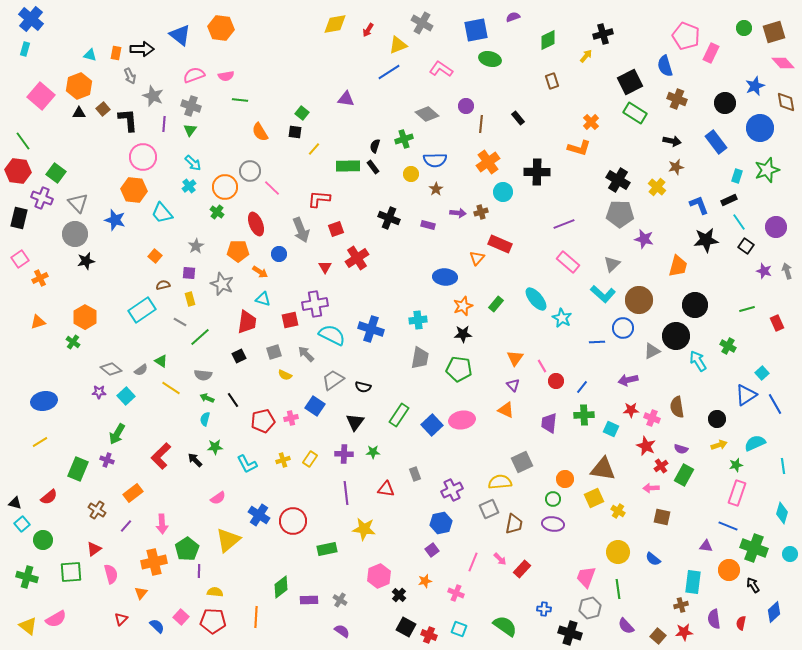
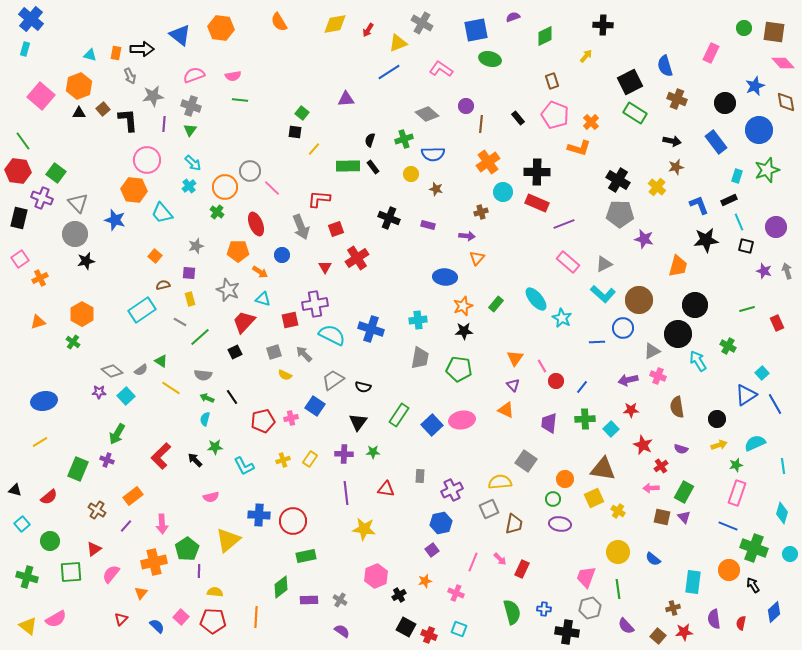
brown square at (774, 32): rotated 25 degrees clockwise
black cross at (603, 34): moved 9 px up; rotated 18 degrees clockwise
pink pentagon at (686, 36): moved 131 px left, 79 px down
green diamond at (548, 40): moved 3 px left, 4 px up
yellow triangle at (398, 45): moved 2 px up
pink semicircle at (226, 76): moved 7 px right
gray star at (153, 96): rotated 30 degrees counterclockwise
purple triangle at (346, 99): rotated 12 degrees counterclockwise
blue circle at (760, 128): moved 1 px left, 2 px down
orange semicircle at (260, 132): moved 19 px right, 110 px up
black semicircle at (375, 146): moved 5 px left, 6 px up
pink circle at (143, 157): moved 4 px right, 3 px down
blue semicircle at (435, 160): moved 2 px left, 6 px up
brown star at (436, 189): rotated 24 degrees counterclockwise
purple arrow at (458, 213): moved 9 px right, 23 px down
cyan line at (739, 222): rotated 12 degrees clockwise
gray arrow at (301, 230): moved 3 px up
red rectangle at (500, 244): moved 37 px right, 41 px up
gray star at (196, 246): rotated 14 degrees clockwise
black square at (746, 246): rotated 21 degrees counterclockwise
blue circle at (279, 254): moved 3 px right, 1 px down
gray triangle at (612, 264): moved 8 px left; rotated 18 degrees clockwise
gray star at (222, 284): moved 6 px right, 6 px down
orange hexagon at (85, 317): moved 3 px left, 3 px up
red trapezoid at (247, 322): moved 3 px left; rotated 145 degrees counterclockwise
black star at (463, 334): moved 1 px right, 3 px up
black circle at (676, 336): moved 2 px right, 2 px up
gray arrow at (306, 354): moved 2 px left
black square at (239, 356): moved 4 px left, 4 px up
gray diamond at (111, 369): moved 1 px right, 2 px down
black line at (233, 400): moved 1 px left, 3 px up
green cross at (584, 415): moved 1 px right, 4 px down
pink cross at (652, 418): moved 6 px right, 42 px up
black triangle at (355, 422): moved 3 px right
cyan square at (611, 429): rotated 21 degrees clockwise
red star at (646, 446): moved 3 px left, 1 px up
gray square at (522, 462): moved 4 px right, 1 px up; rotated 30 degrees counterclockwise
cyan L-shape at (247, 464): moved 3 px left, 2 px down
gray rectangle at (415, 474): moved 5 px right, 2 px down; rotated 24 degrees clockwise
green rectangle at (684, 475): moved 17 px down
orange rectangle at (133, 493): moved 3 px down
pink semicircle at (218, 498): moved 7 px left, 1 px up; rotated 21 degrees clockwise
black triangle at (15, 503): moved 13 px up
blue cross at (259, 515): rotated 30 degrees counterclockwise
purple ellipse at (553, 524): moved 7 px right
green circle at (43, 540): moved 7 px right, 1 px down
purple triangle at (706, 546): moved 22 px left, 29 px up; rotated 40 degrees clockwise
green rectangle at (327, 549): moved 21 px left, 7 px down
red rectangle at (522, 569): rotated 18 degrees counterclockwise
pink semicircle at (111, 574): rotated 126 degrees counterclockwise
pink hexagon at (379, 576): moved 3 px left
black cross at (399, 595): rotated 16 degrees clockwise
brown cross at (681, 605): moved 8 px left, 3 px down
green semicircle at (505, 626): moved 7 px right, 14 px up; rotated 40 degrees clockwise
black cross at (570, 633): moved 3 px left, 1 px up; rotated 10 degrees counterclockwise
